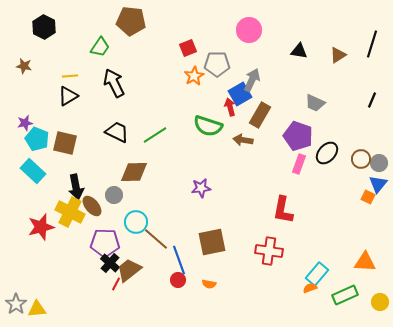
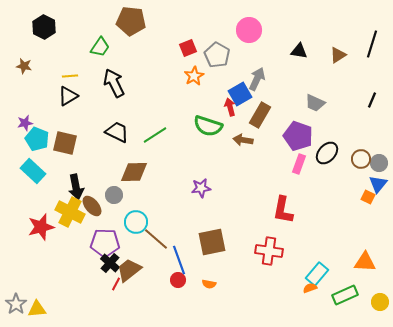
gray pentagon at (217, 64): moved 9 px up; rotated 30 degrees clockwise
gray arrow at (252, 80): moved 5 px right, 1 px up
